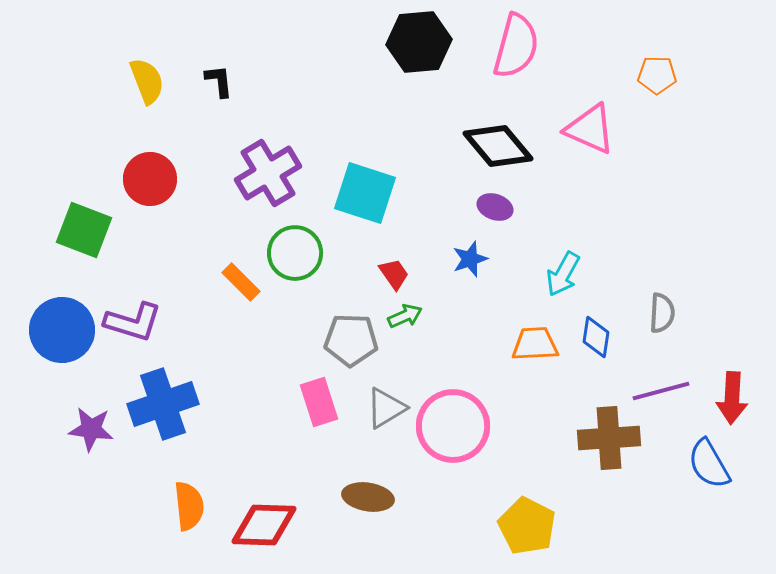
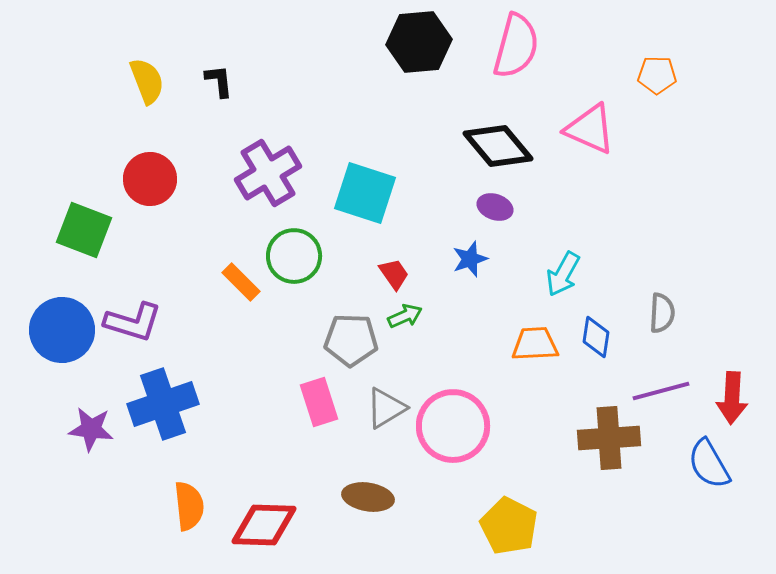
green circle: moved 1 px left, 3 px down
yellow pentagon: moved 18 px left
